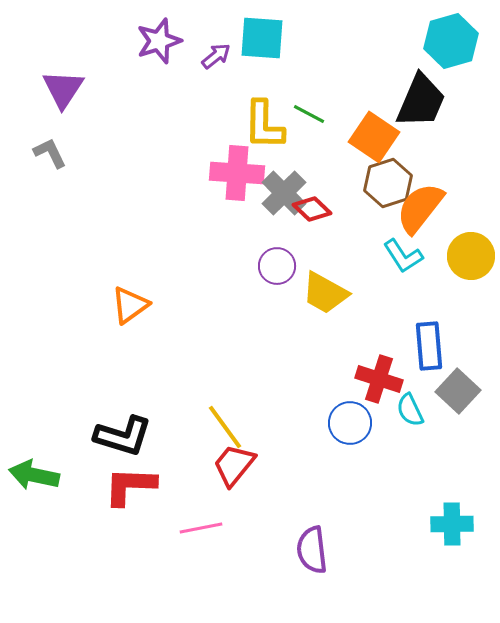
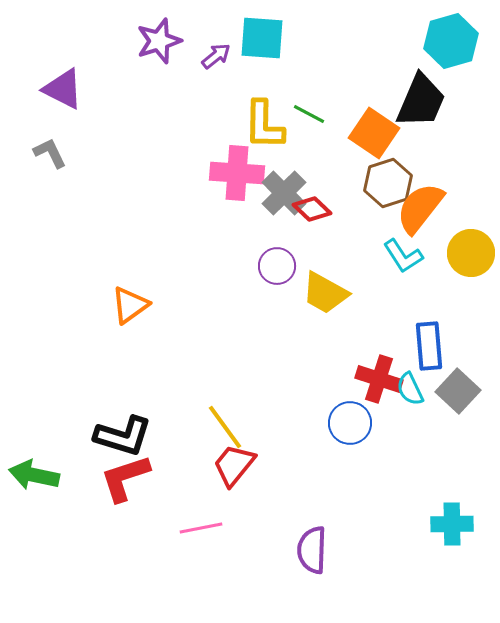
purple triangle: rotated 36 degrees counterclockwise
orange square: moved 4 px up
yellow circle: moved 3 px up
cyan semicircle: moved 21 px up
red L-shape: moved 5 px left, 8 px up; rotated 20 degrees counterclockwise
purple semicircle: rotated 9 degrees clockwise
